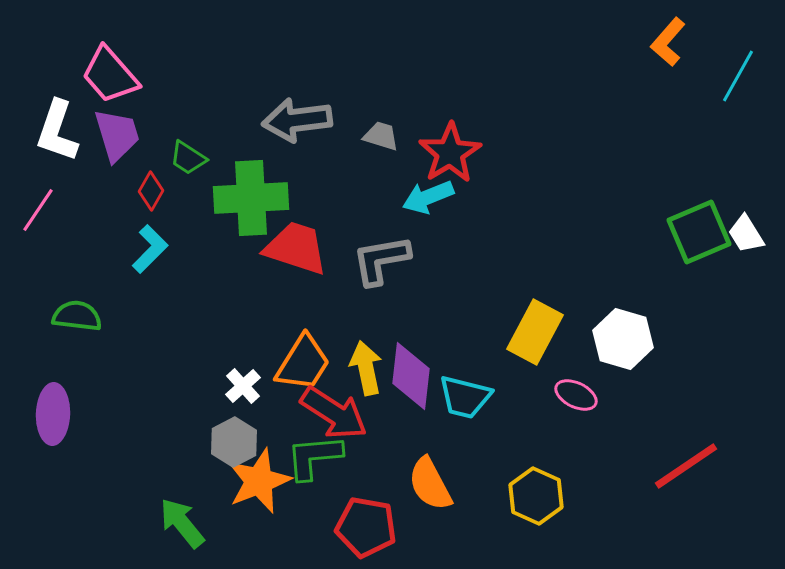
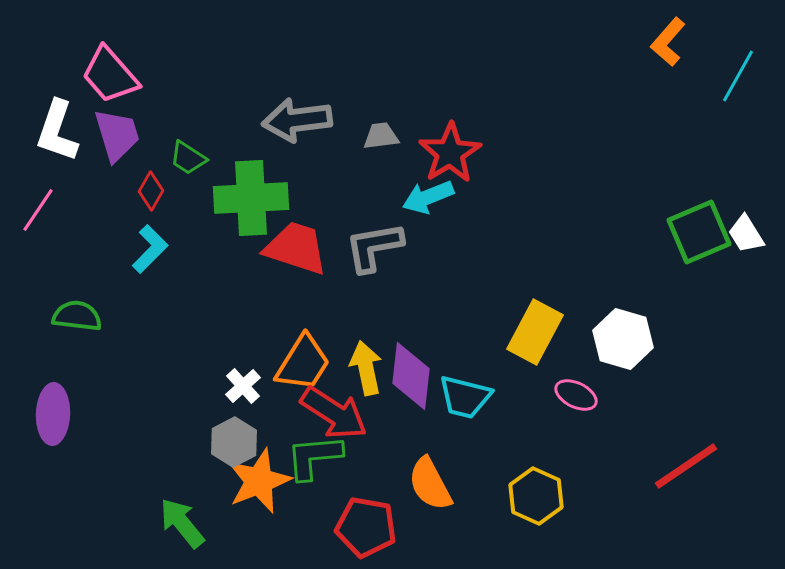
gray trapezoid: rotated 24 degrees counterclockwise
gray L-shape: moved 7 px left, 13 px up
